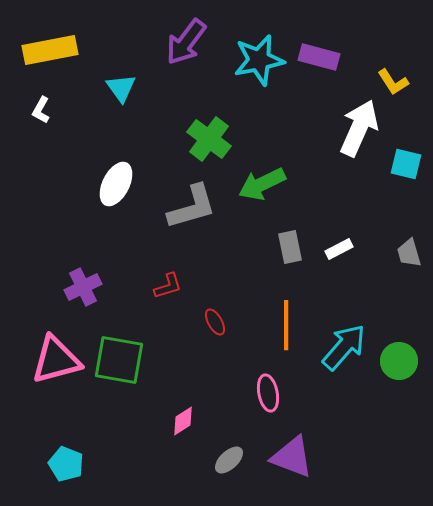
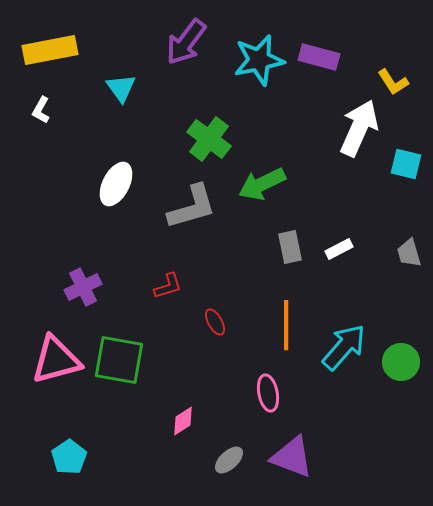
green circle: moved 2 px right, 1 px down
cyan pentagon: moved 3 px right, 7 px up; rotated 16 degrees clockwise
